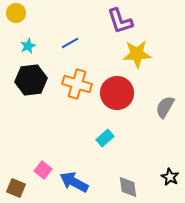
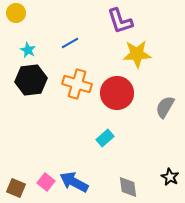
cyan star: moved 4 px down; rotated 21 degrees counterclockwise
pink square: moved 3 px right, 12 px down
